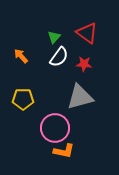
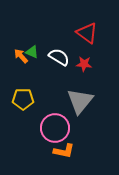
green triangle: moved 22 px left, 15 px down; rotated 48 degrees counterclockwise
white semicircle: rotated 95 degrees counterclockwise
gray triangle: moved 4 px down; rotated 36 degrees counterclockwise
